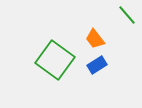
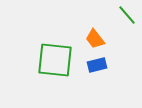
green square: rotated 30 degrees counterclockwise
blue rectangle: rotated 18 degrees clockwise
